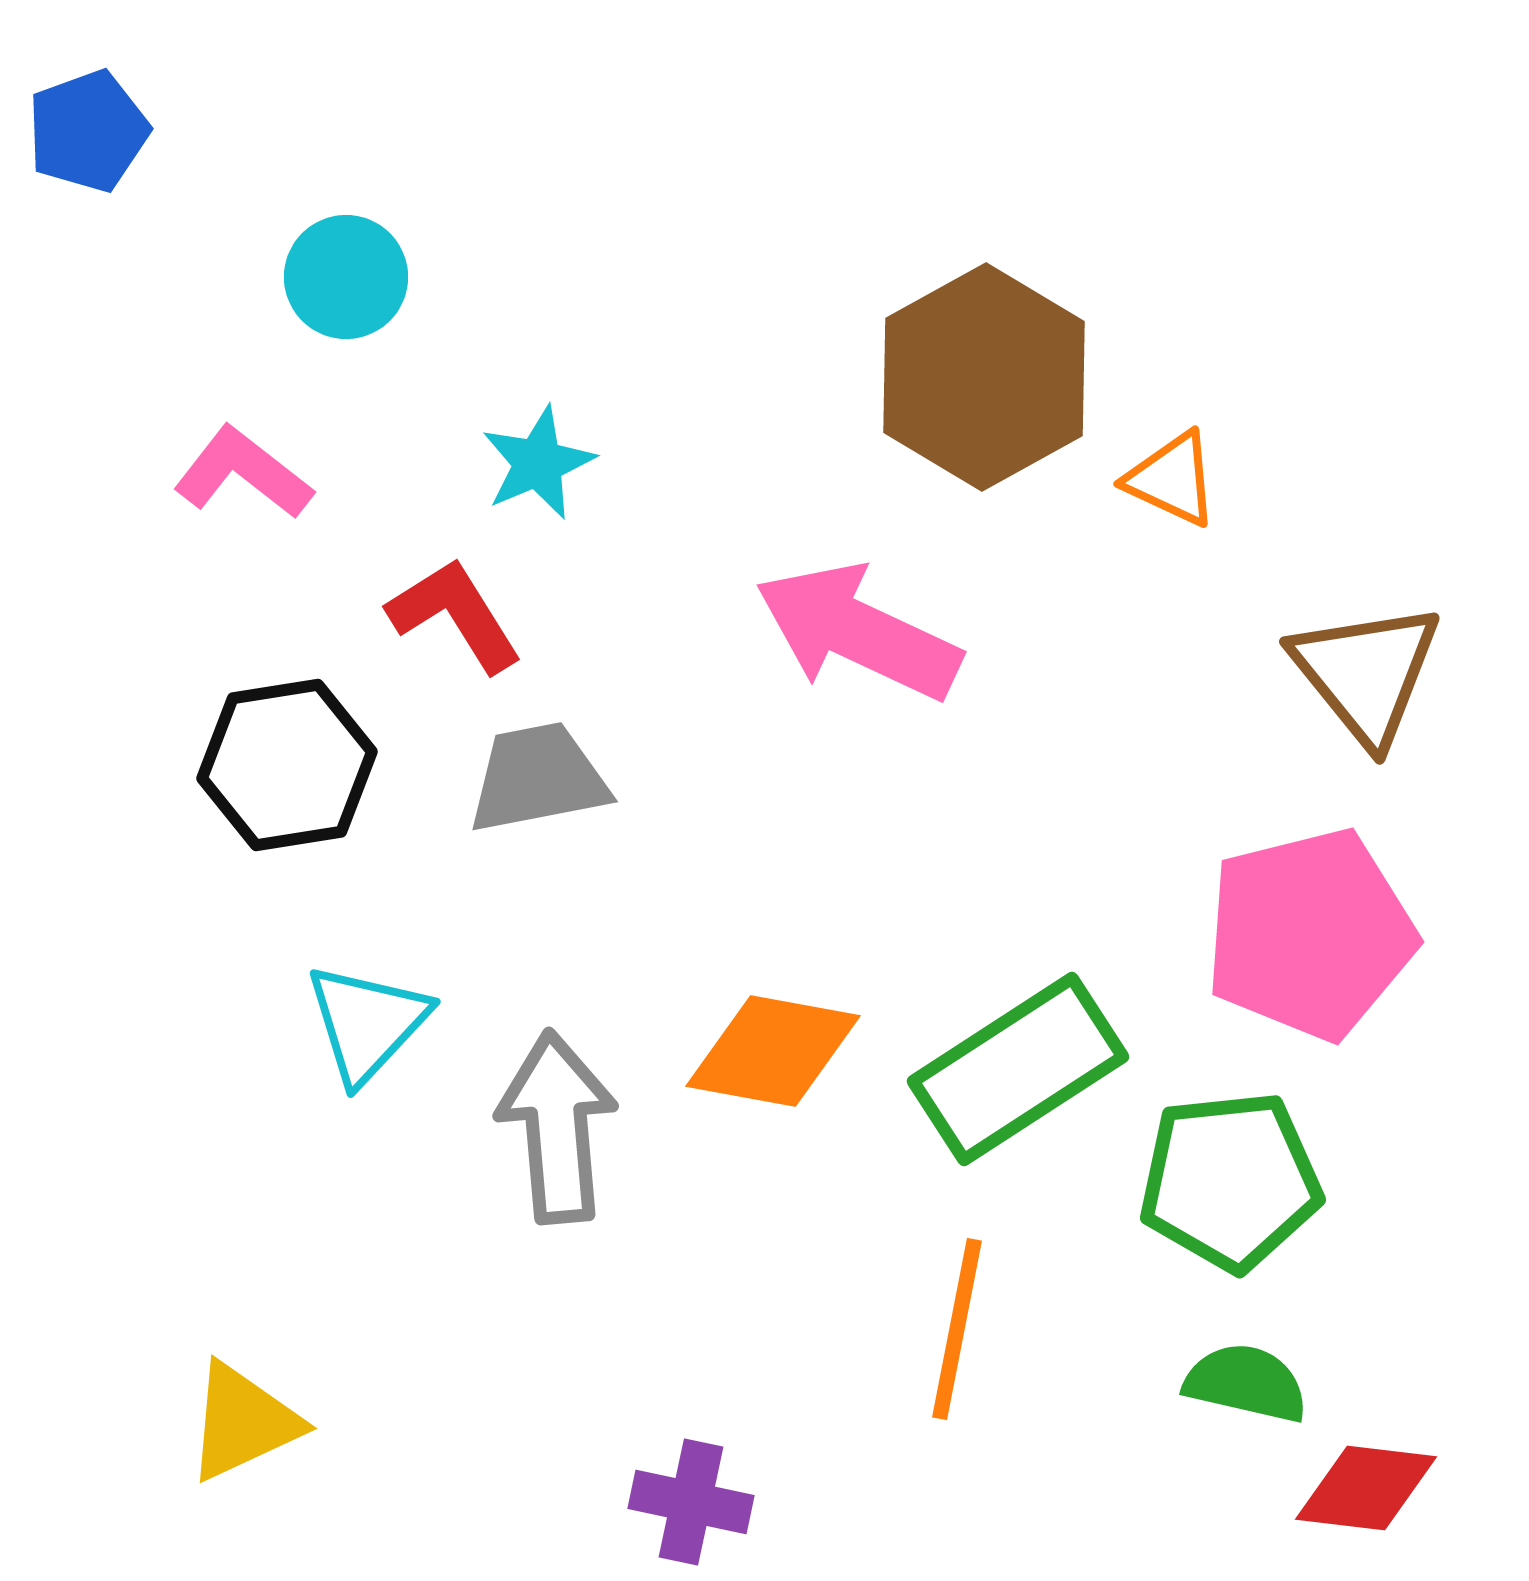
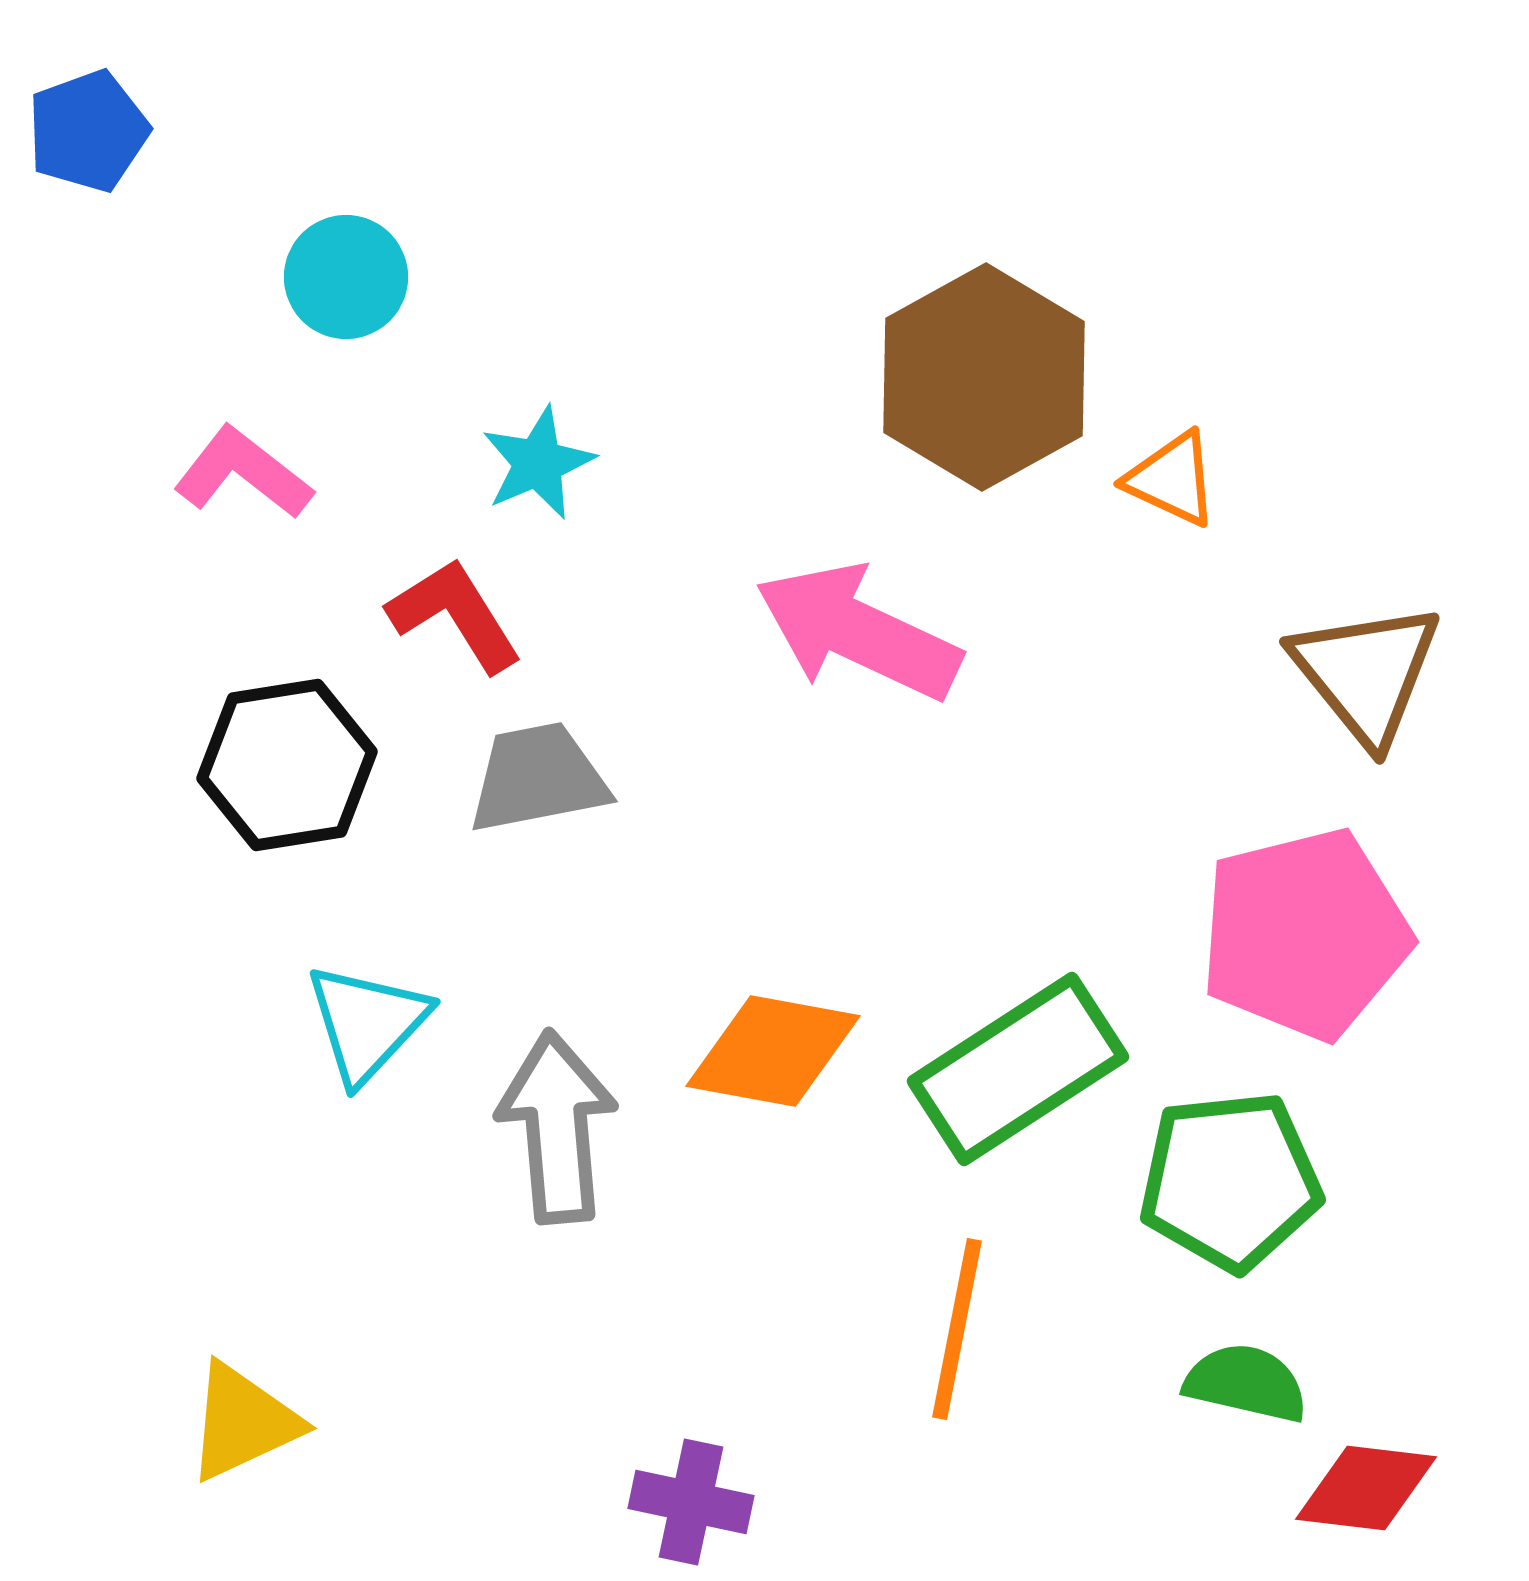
pink pentagon: moved 5 px left
